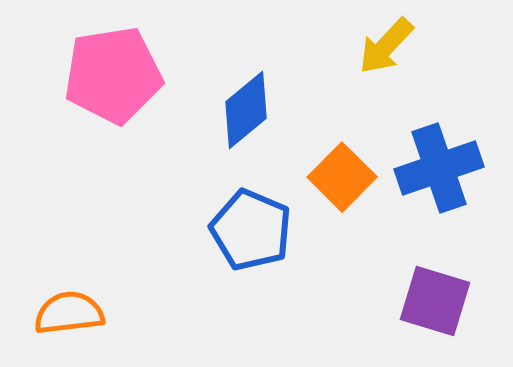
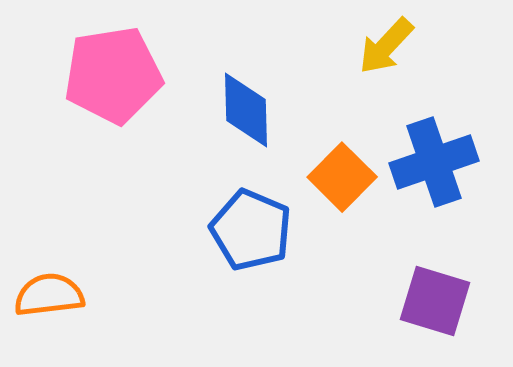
blue diamond: rotated 52 degrees counterclockwise
blue cross: moved 5 px left, 6 px up
orange semicircle: moved 20 px left, 18 px up
